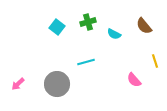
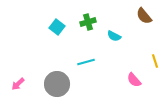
brown semicircle: moved 10 px up
cyan semicircle: moved 2 px down
